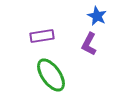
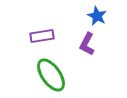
purple L-shape: moved 2 px left
